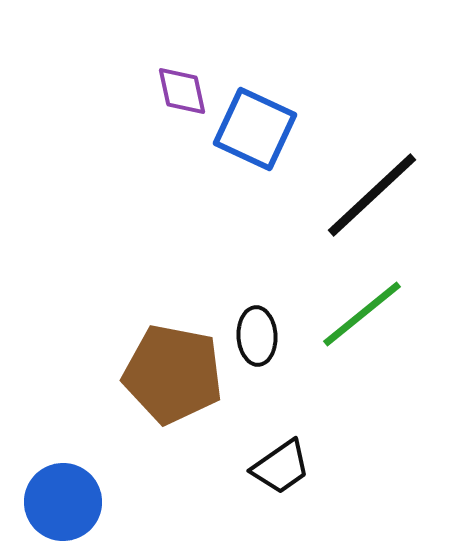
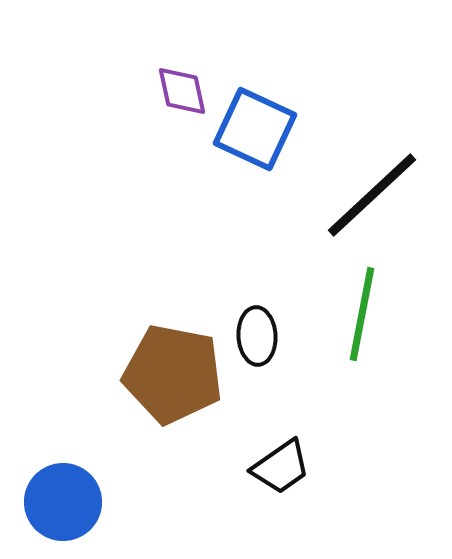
green line: rotated 40 degrees counterclockwise
